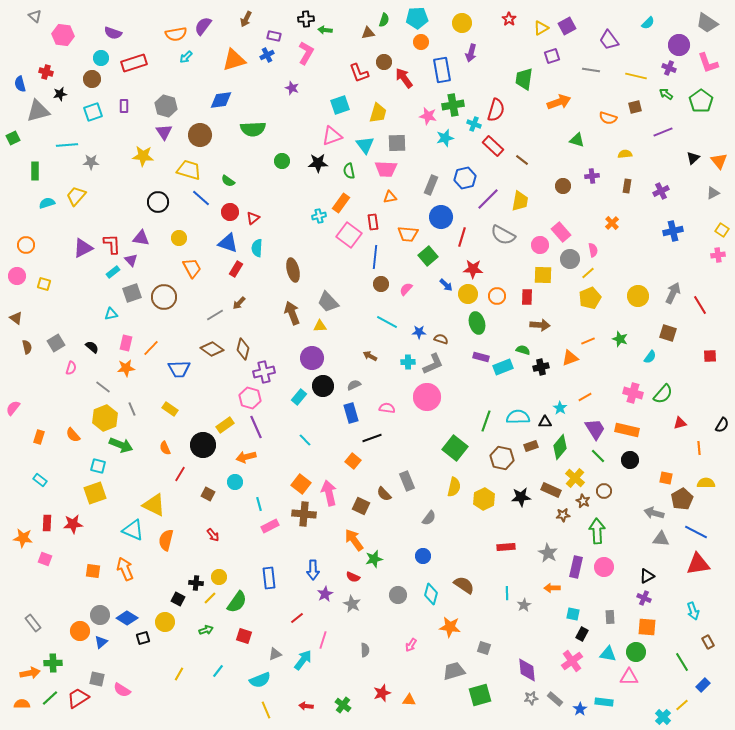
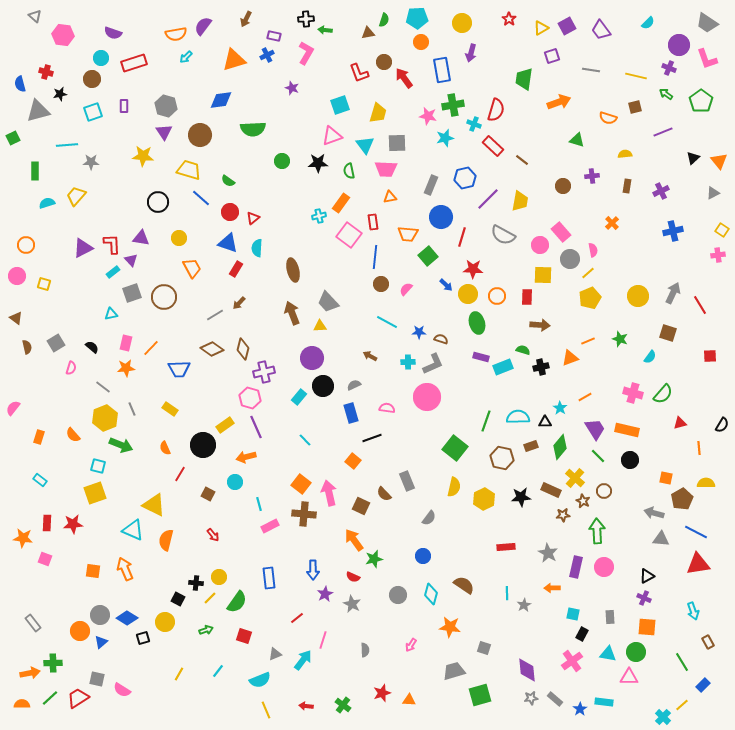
purple trapezoid at (609, 40): moved 8 px left, 10 px up
pink L-shape at (708, 63): moved 1 px left, 4 px up
